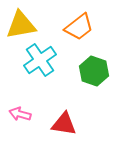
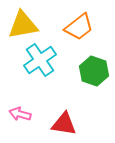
yellow triangle: moved 2 px right
